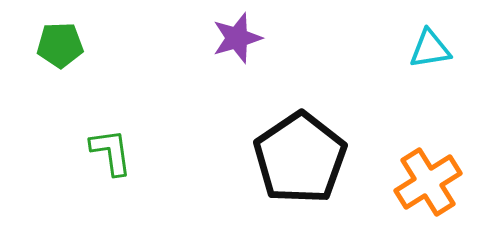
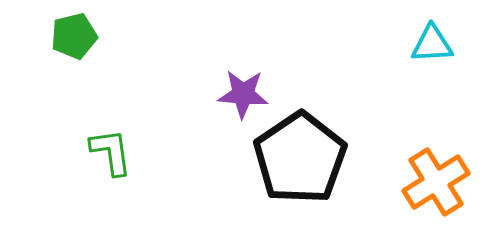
purple star: moved 6 px right, 56 px down; rotated 21 degrees clockwise
green pentagon: moved 14 px right, 9 px up; rotated 12 degrees counterclockwise
cyan triangle: moved 2 px right, 5 px up; rotated 6 degrees clockwise
orange cross: moved 8 px right
